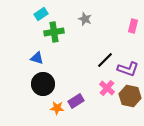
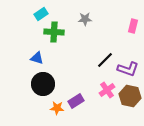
gray star: rotated 24 degrees counterclockwise
green cross: rotated 12 degrees clockwise
pink cross: moved 2 px down; rotated 14 degrees clockwise
